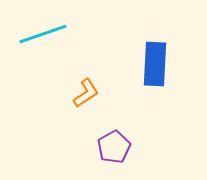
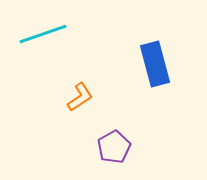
blue rectangle: rotated 18 degrees counterclockwise
orange L-shape: moved 6 px left, 4 px down
